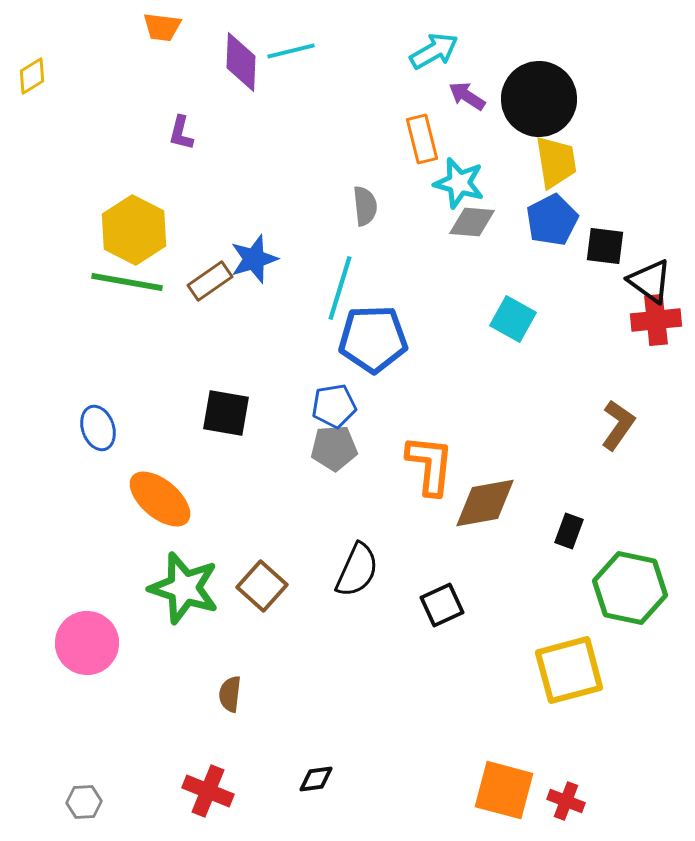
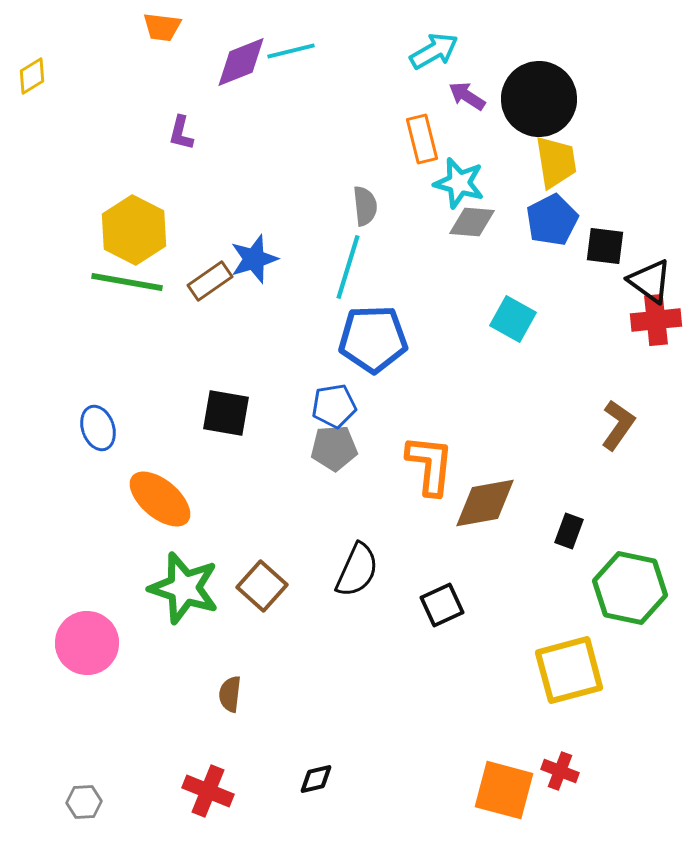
purple diamond at (241, 62): rotated 66 degrees clockwise
cyan line at (340, 288): moved 8 px right, 21 px up
black diamond at (316, 779): rotated 6 degrees counterclockwise
red cross at (566, 801): moved 6 px left, 30 px up
